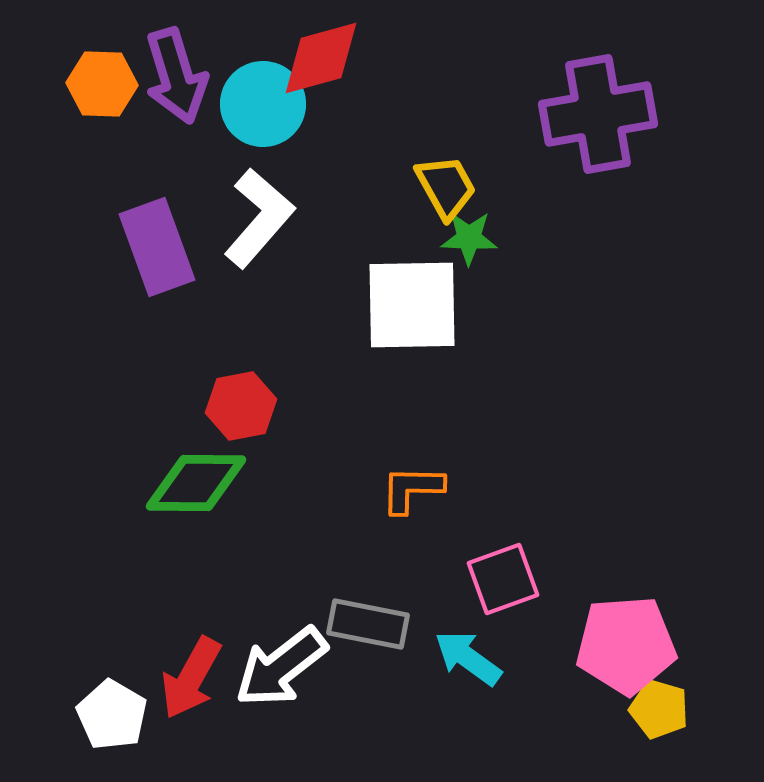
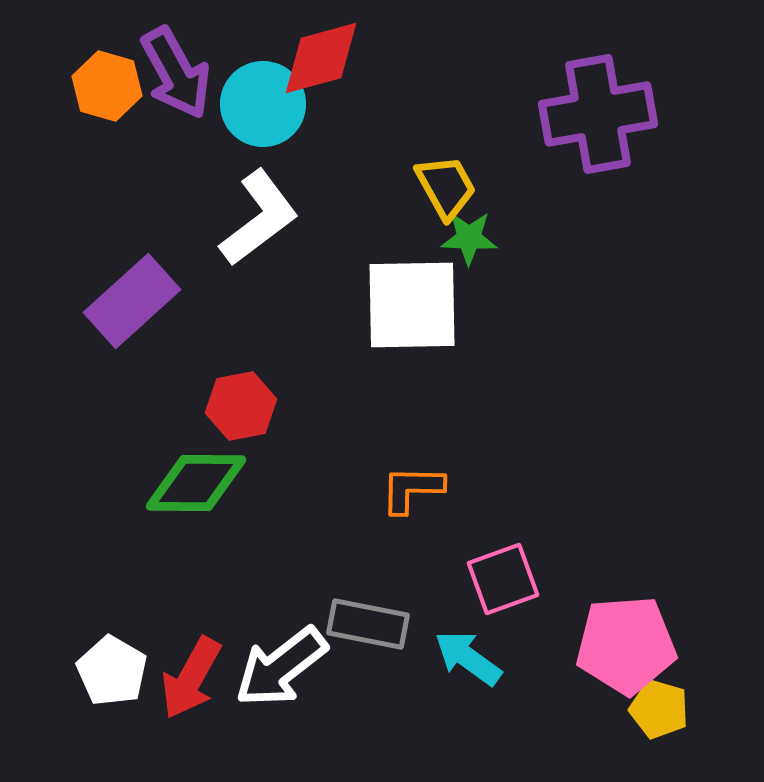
purple arrow: moved 3 px up; rotated 12 degrees counterclockwise
orange hexagon: moved 5 px right, 2 px down; rotated 14 degrees clockwise
white L-shape: rotated 12 degrees clockwise
purple rectangle: moved 25 px left, 54 px down; rotated 68 degrees clockwise
white pentagon: moved 44 px up
